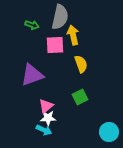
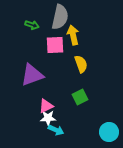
pink triangle: rotated 14 degrees clockwise
cyan arrow: moved 12 px right
